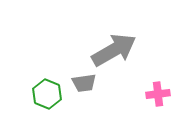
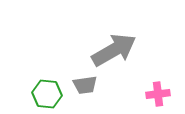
gray trapezoid: moved 1 px right, 2 px down
green hexagon: rotated 16 degrees counterclockwise
